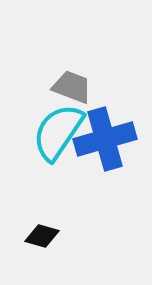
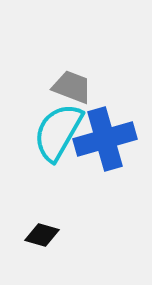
cyan semicircle: rotated 4 degrees counterclockwise
black diamond: moved 1 px up
